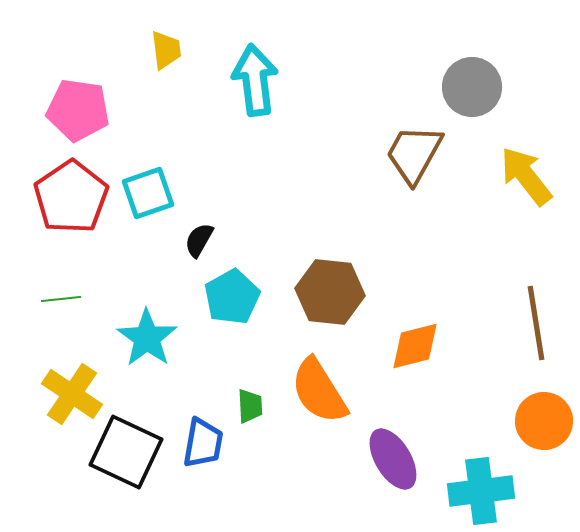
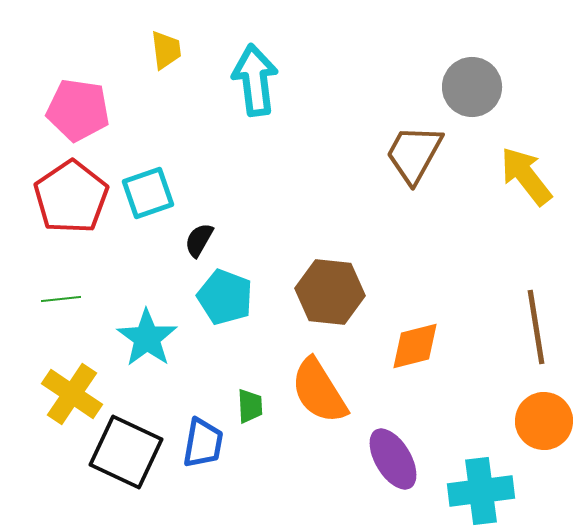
cyan pentagon: moved 7 px left; rotated 22 degrees counterclockwise
brown line: moved 4 px down
